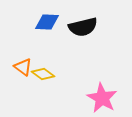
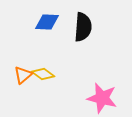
black semicircle: rotated 72 degrees counterclockwise
orange triangle: moved 8 px down; rotated 42 degrees clockwise
pink star: rotated 16 degrees counterclockwise
